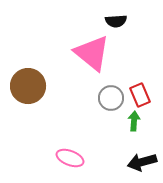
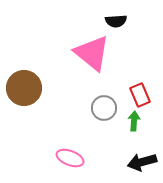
brown circle: moved 4 px left, 2 px down
gray circle: moved 7 px left, 10 px down
